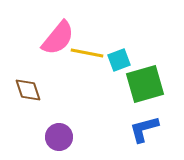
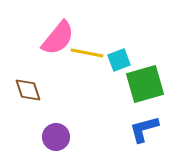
purple circle: moved 3 px left
